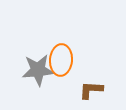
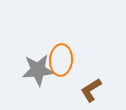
brown L-shape: rotated 35 degrees counterclockwise
